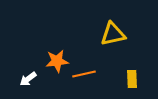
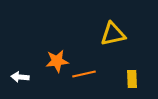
white arrow: moved 8 px left, 2 px up; rotated 42 degrees clockwise
